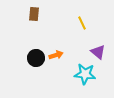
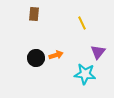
purple triangle: rotated 28 degrees clockwise
